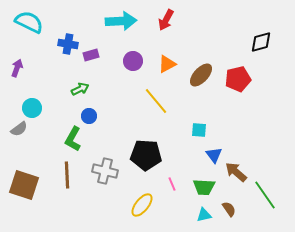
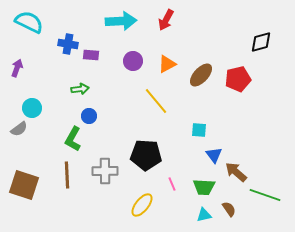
purple rectangle: rotated 21 degrees clockwise
green arrow: rotated 18 degrees clockwise
gray cross: rotated 15 degrees counterclockwise
green line: rotated 36 degrees counterclockwise
